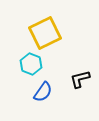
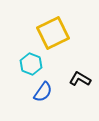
yellow square: moved 8 px right
black L-shape: rotated 45 degrees clockwise
